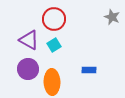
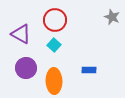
red circle: moved 1 px right, 1 px down
purple triangle: moved 8 px left, 6 px up
cyan square: rotated 16 degrees counterclockwise
purple circle: moved 2 px left, 1 px up
orange ellipse: moved 2 px right, 1 px up
